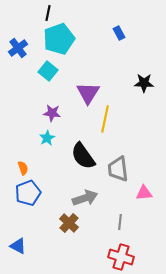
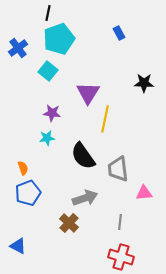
cyan star: rotated 21 degrees clockwise
